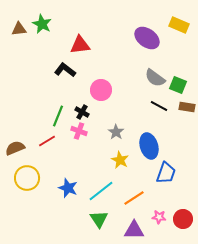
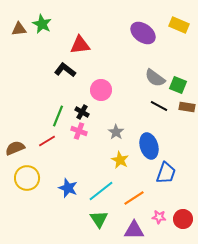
purple ellipse: moved 4 px left, 5 px up
